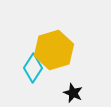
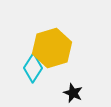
yellow hexagon: moved 2 px left, 2 px up
